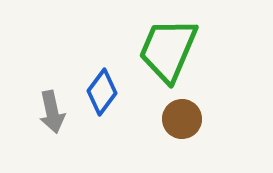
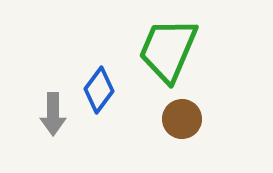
blue diamond: moved 3 px left, 2 px up
gray arrow: moved 1 px right, 2 px down; rotated 12 degrees clockwise
